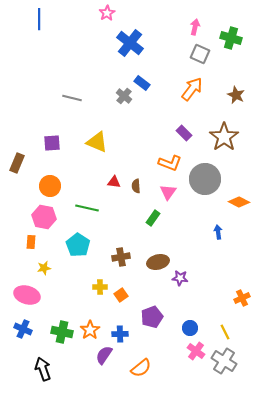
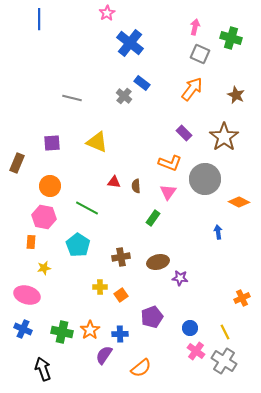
green line at (87, 208): rotated 15 degrees clockwise
